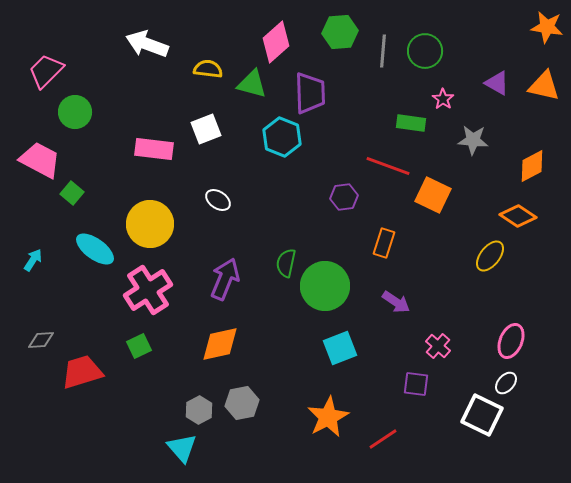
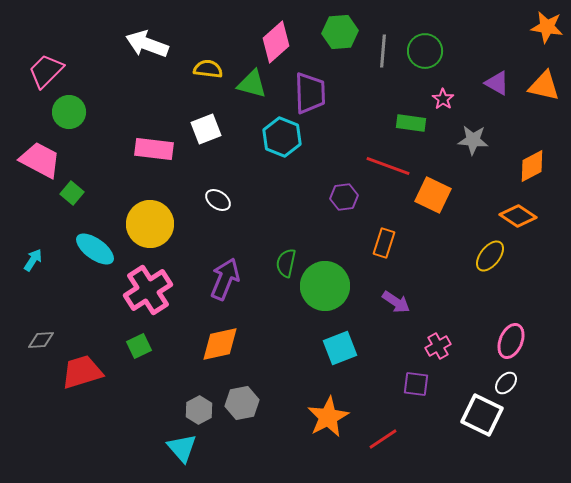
green circle at (75, 112): moved 6 px left
pink cross at (438, 346): rotated 20 degrees clockwise
